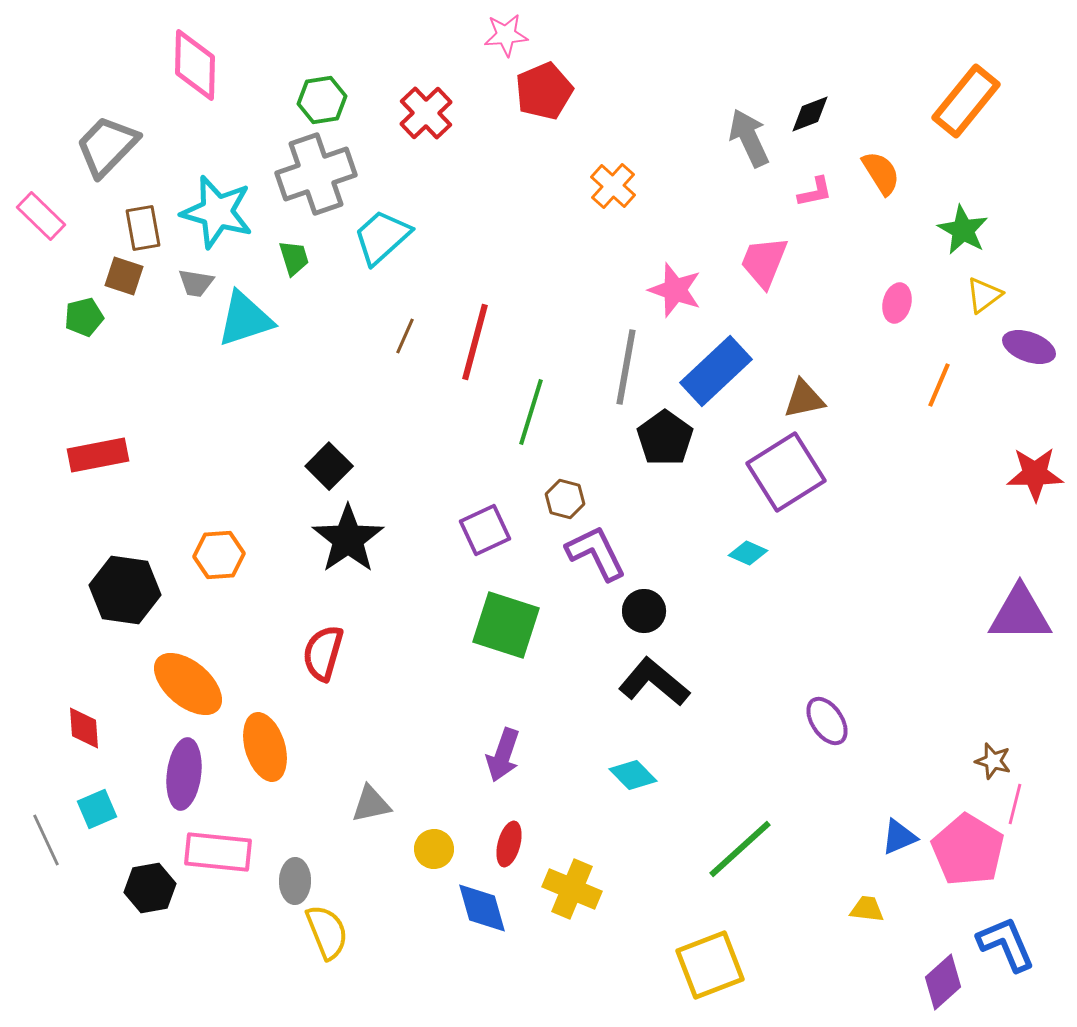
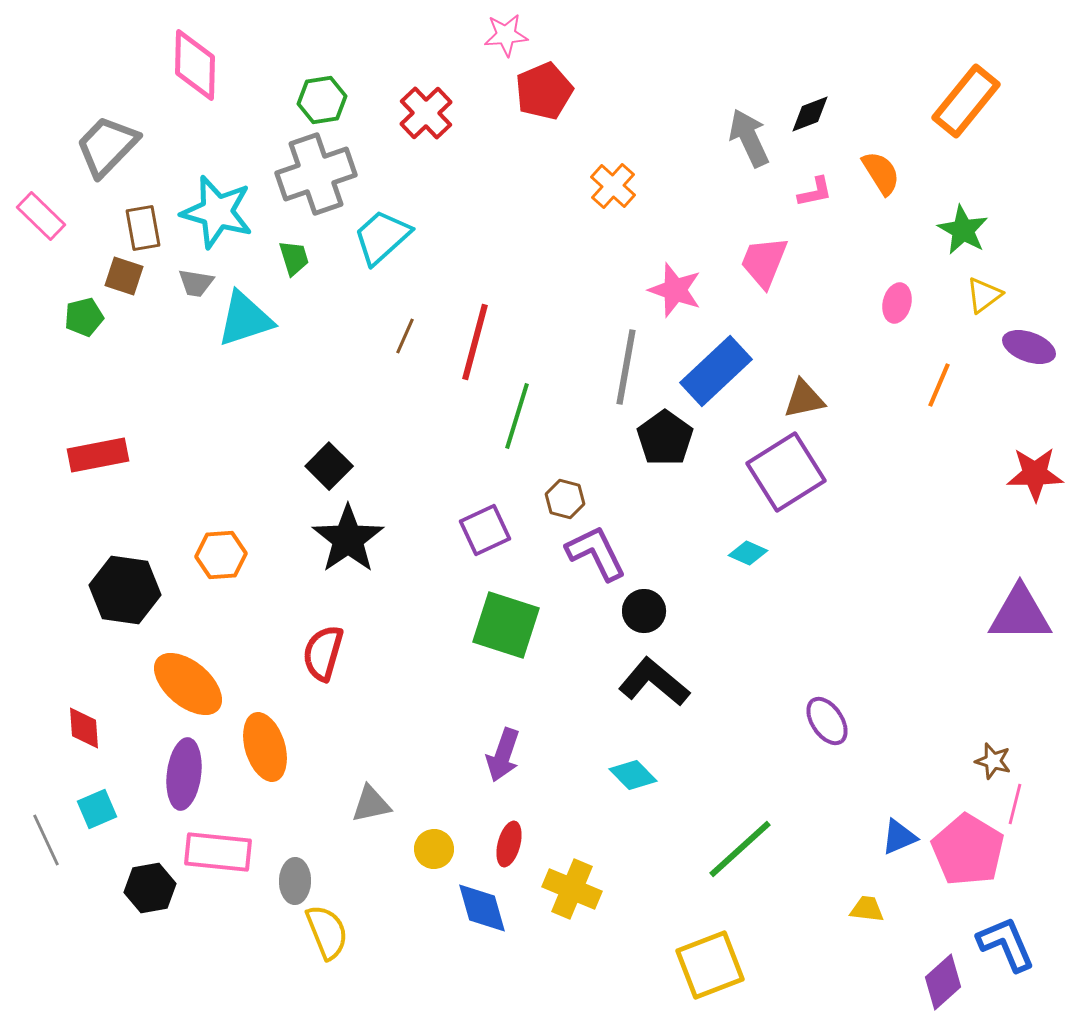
green line at (531, 412): moved 14 px left, 4 px down
orange hexagon at (219, 555): moved 2 px right
